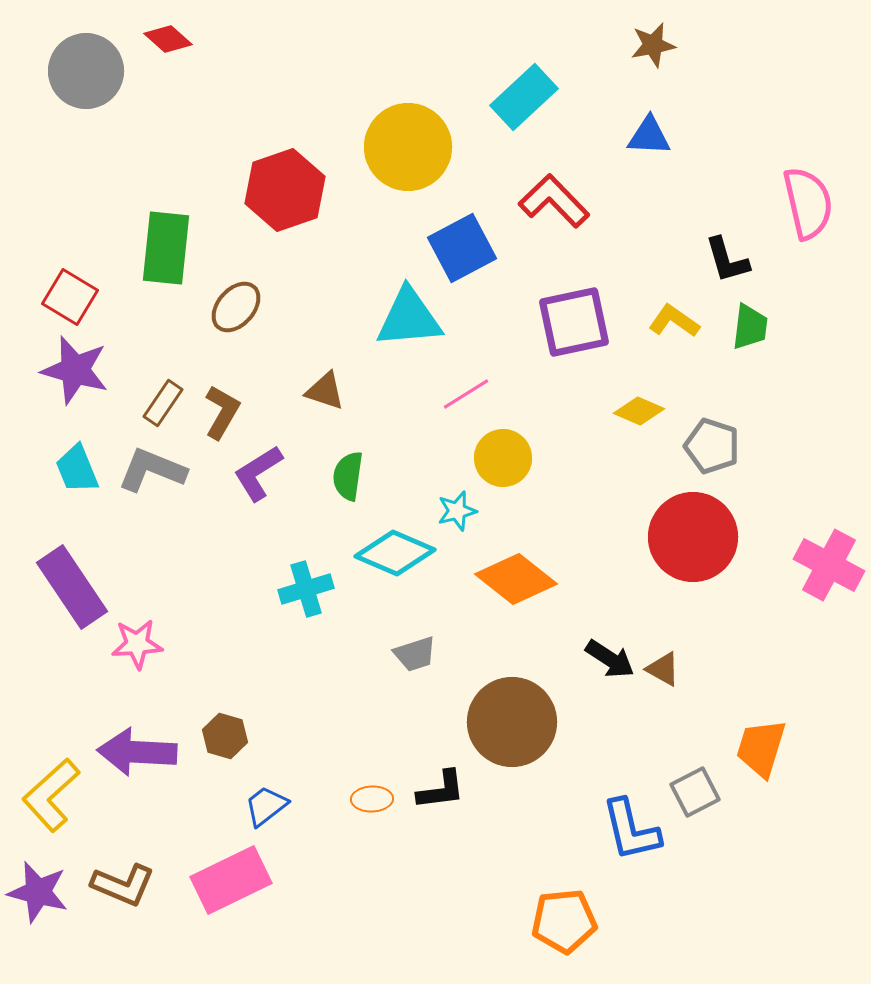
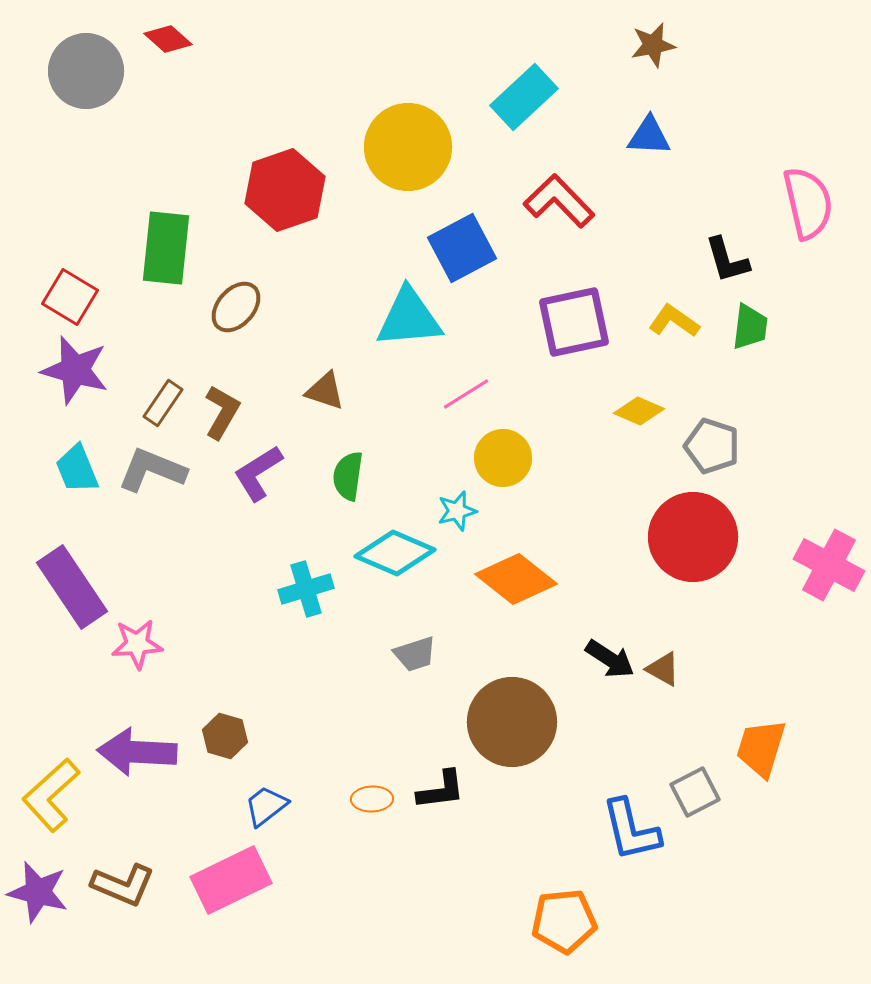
red L-shape at (554, 201): moved 5 px right
